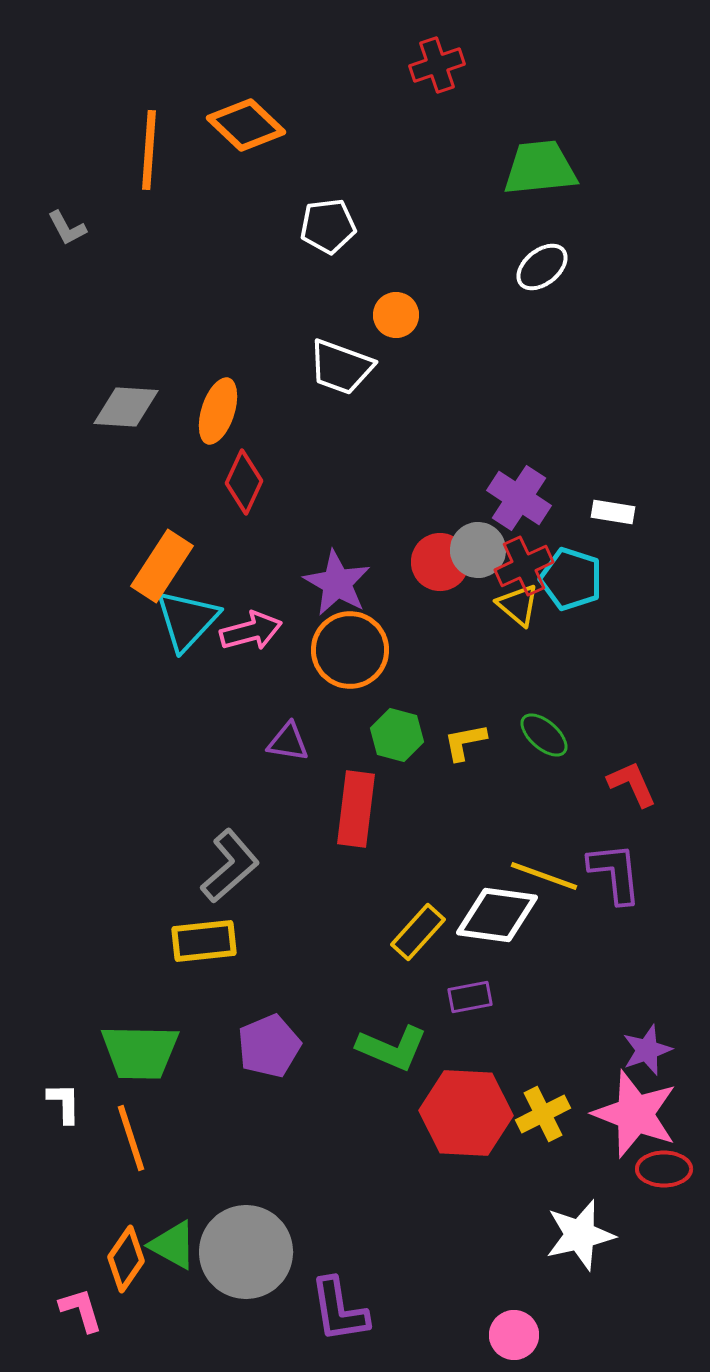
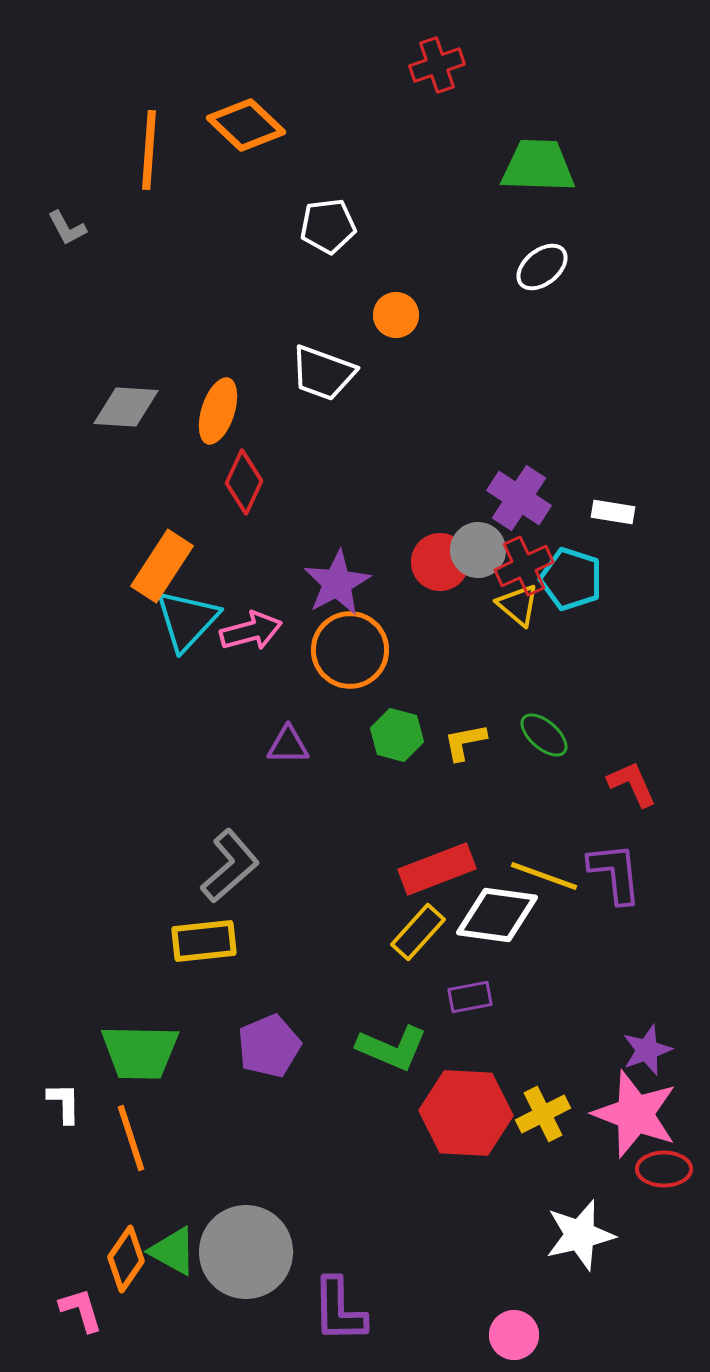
green trapezoid at (540, 168): moved 2 px left, 2 px up; rotated 8 degrees clockwise
white trapezoid at (341, 367): moved 18 px left, 6 px down
purple star at (337, 583): rotated 14 degrees clockwise
purple triangle at (288, 742): moved 3 px down; rotated 9 degrees counterclockwise
red rectangle at (356, 809): moved 81 px right, 60 px down; rotated 62 degrees clockwise
green triangle at (173, 1245): moved 6 px down
purple L-shape at (339, 1310): rotated 8 degrees clockwise
